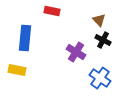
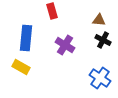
red rectangle: rotated 63 degrees clockwise
brown triangle: rotated 40 degrees counterclockwise
blue rectangle: moved 1 px right
purple cross: moved 11 px left, 7 px up
yellow rectangle: moved 4 px right, 3 px up; rotated 18 degrees clockwise
